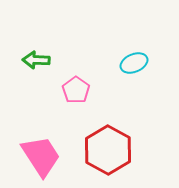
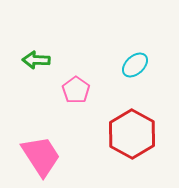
cyan ellipse: moved 1 px right, 2 px down; rotated 20 degrees counterclockwise
red hexagon: moved 24 px right, 16 px up
